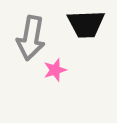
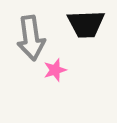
gray arrow: rotated 18 degrees counterclockwise
